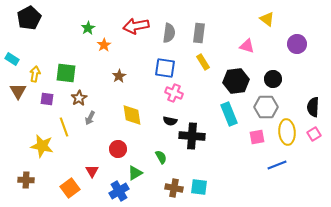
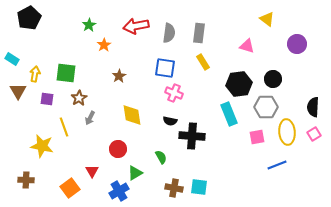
green star at (88, 28): moved 1 px right, 3 px up
black hexagon at (236, 81): moved 3 px right, 3 px down
